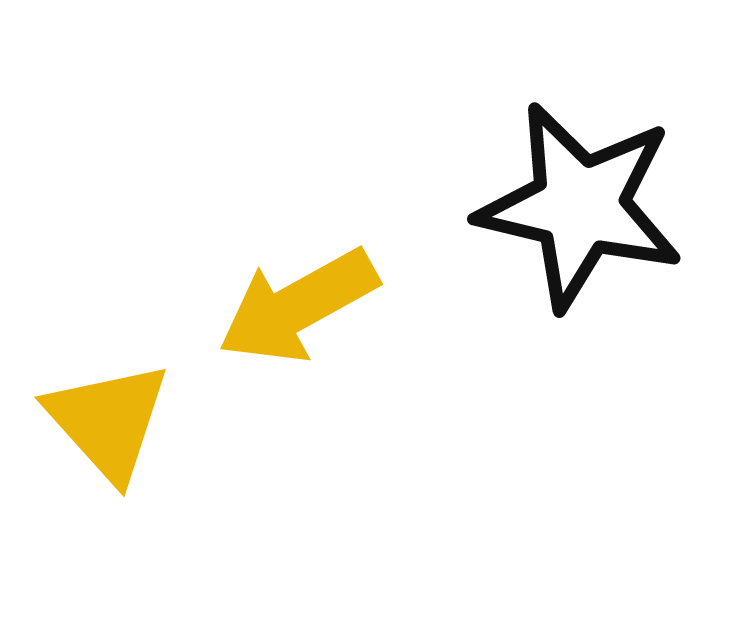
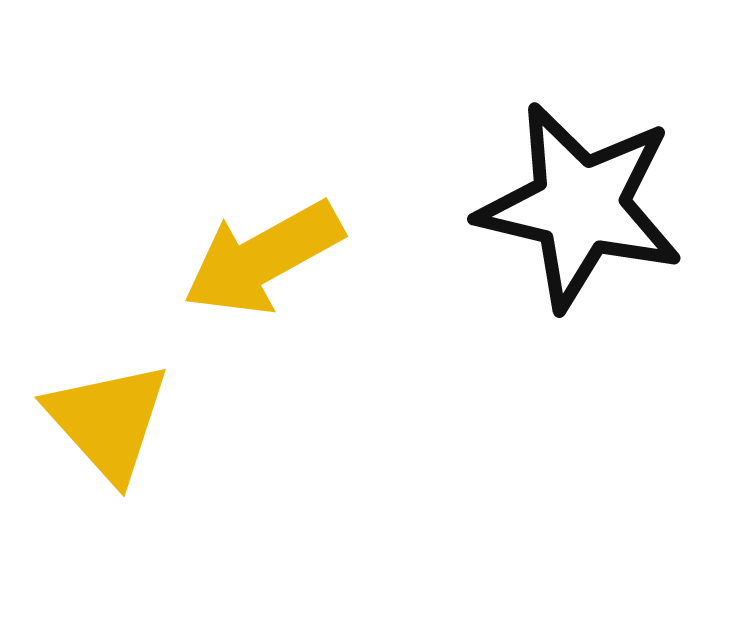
yellow arrow: moved 35 px left, 48 px up
